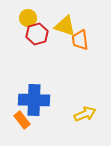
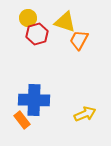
yellow triangle: moved 4 px up
orange trapezoid: moved 1 px left; rotated 35 degrees clockwise
